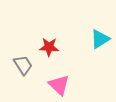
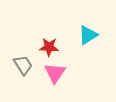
cyan triangle: moved 12 px left, 4 px up
pink triangle: moved 4 px left, 12 px up; rotated 20 degrees clockwise
